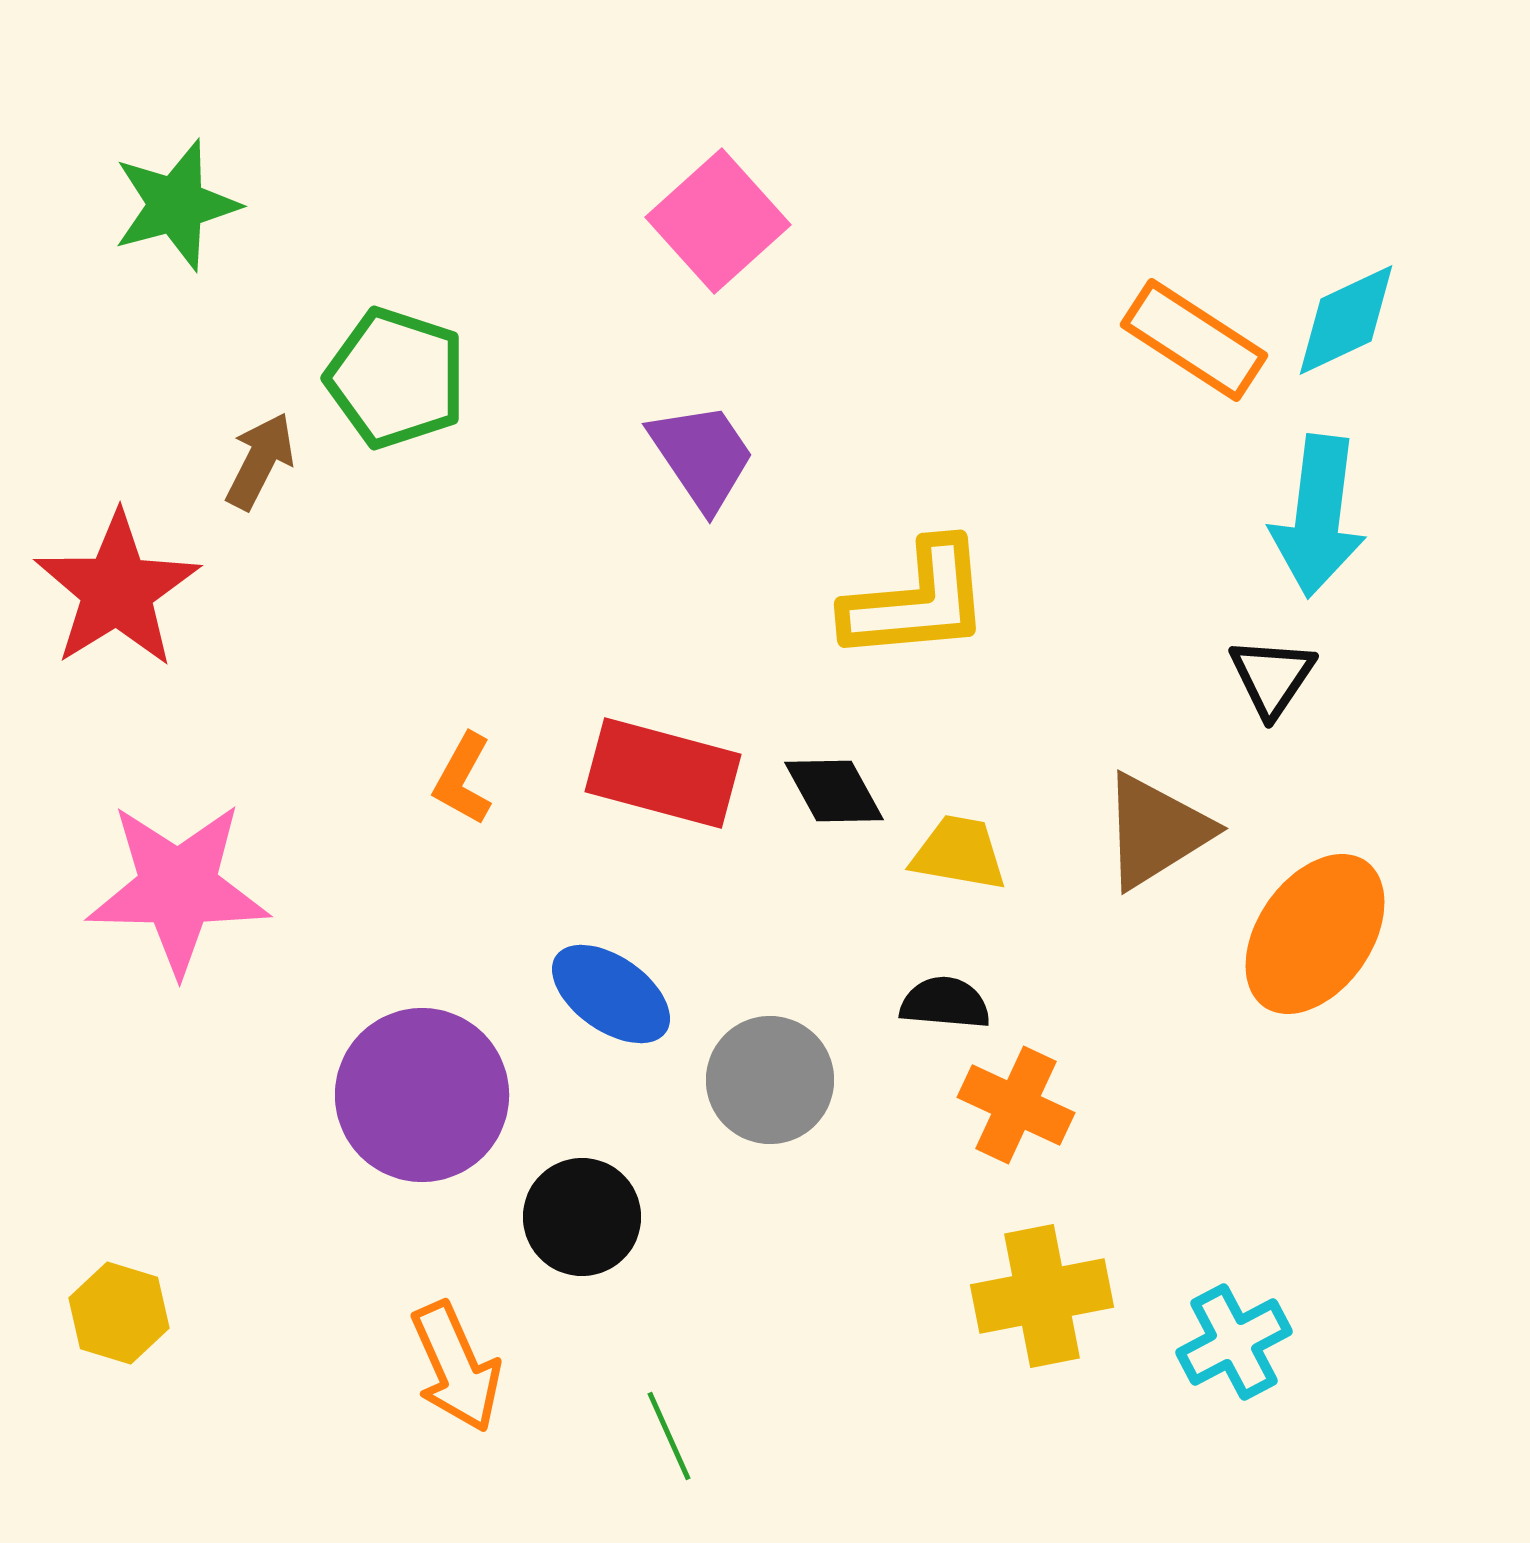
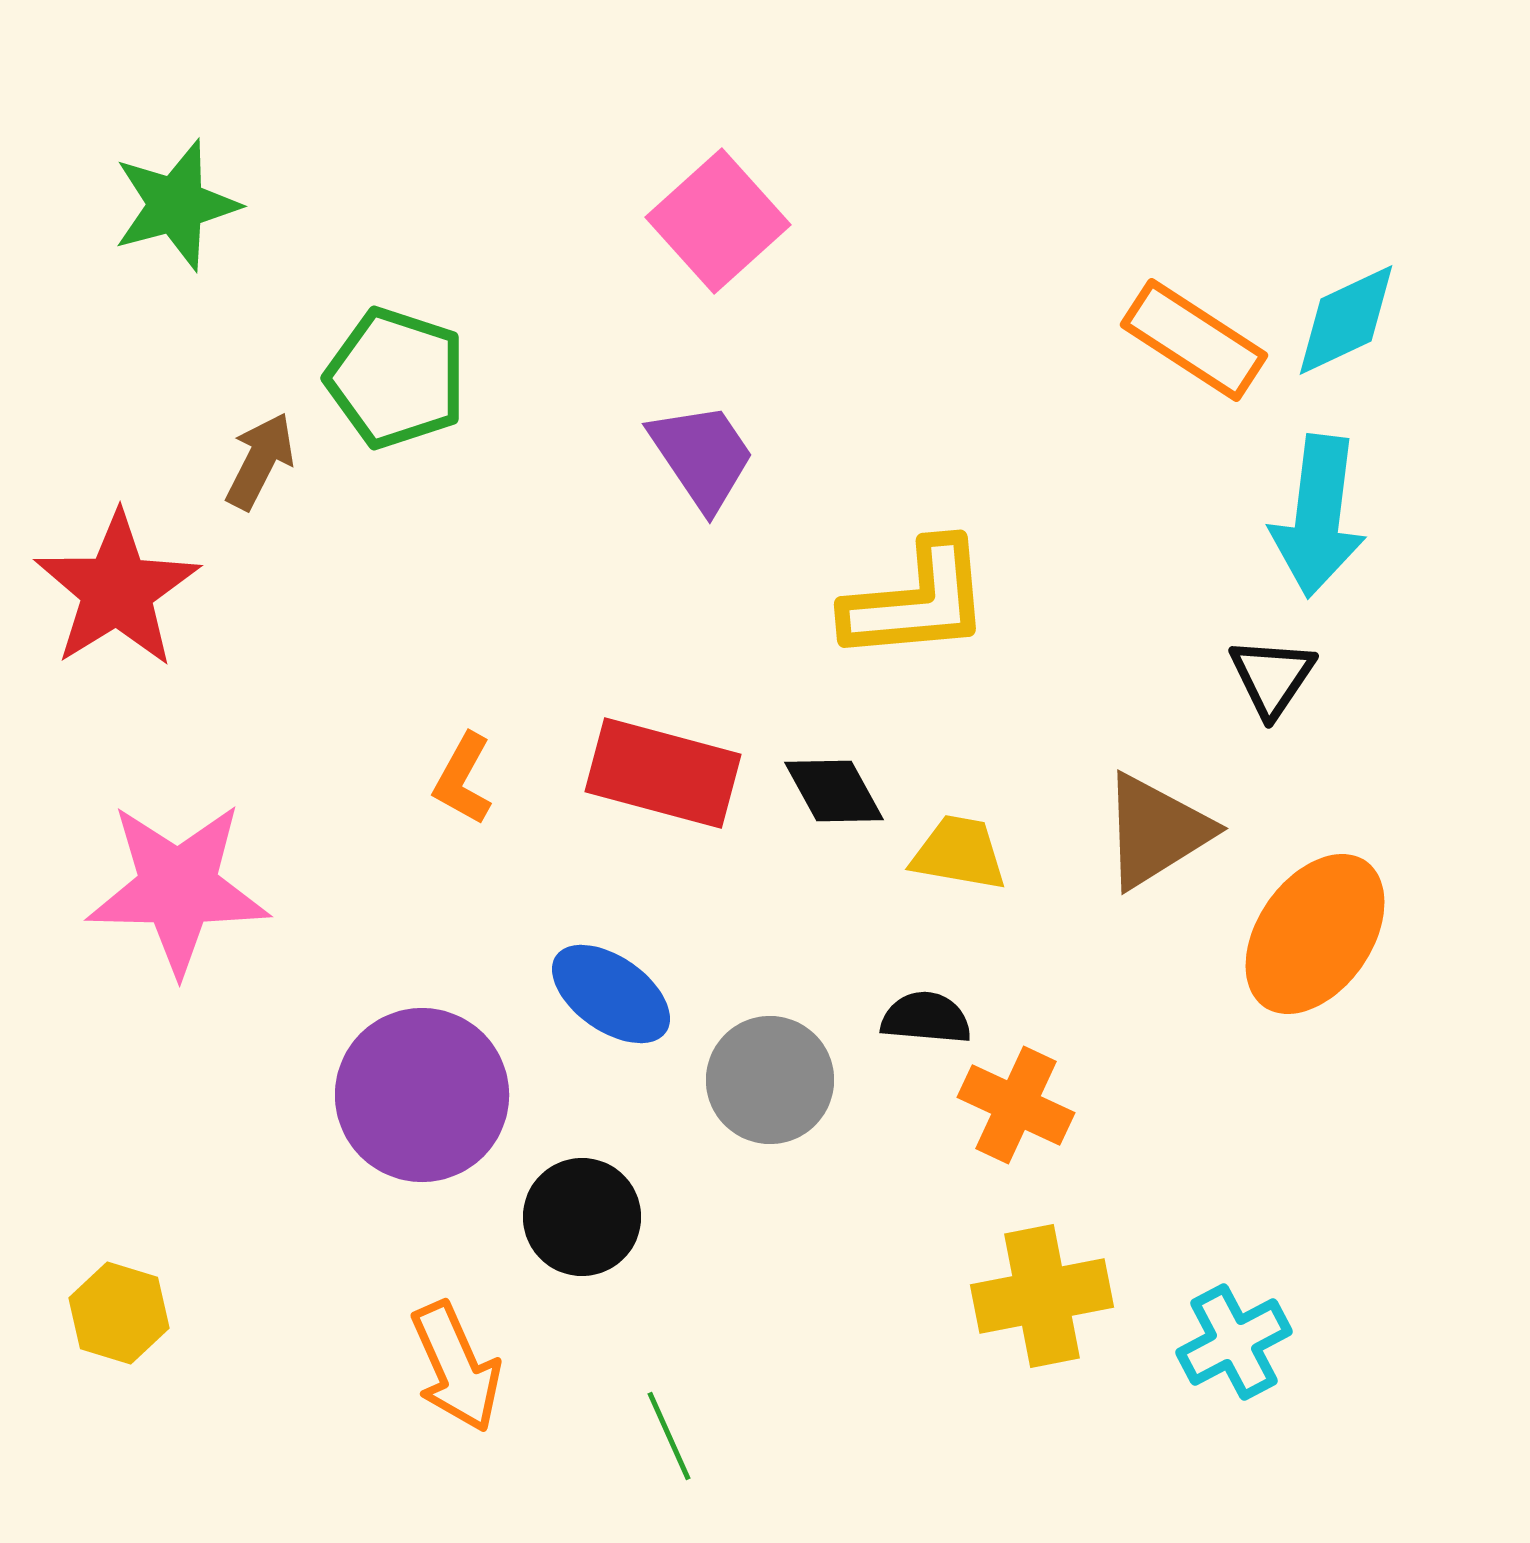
black semicircle: moved 19 px left, 15 px down
